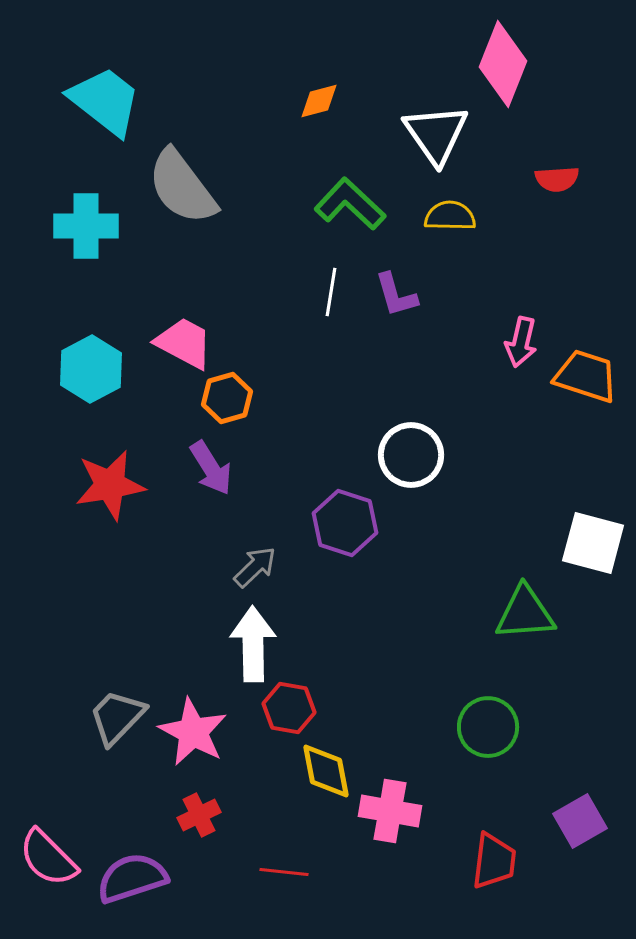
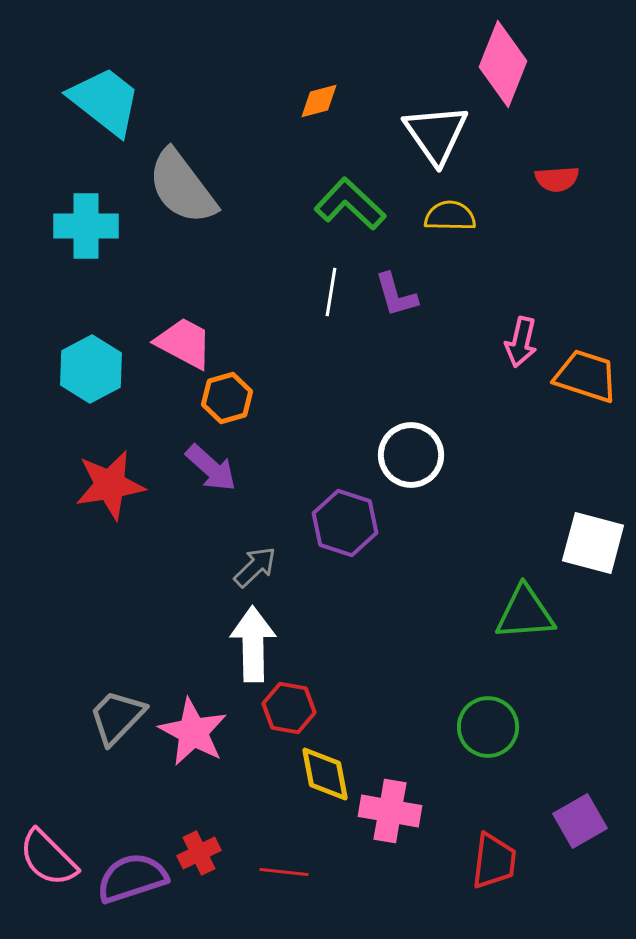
purple arrow: rotated 16 degrees counterclockwise
yellow diamond: moved 1 px left, 3 px down
red cross: moved 38 px down
